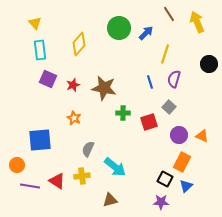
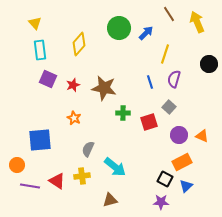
orange rectangle: rotated 36 degrees clockwise
